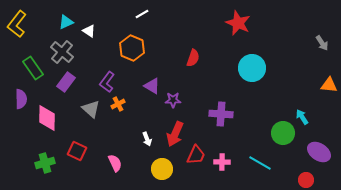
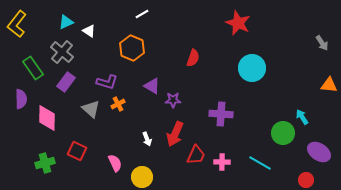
purple L-shape: rotated 110 degrees counterclockwise
yellow circle: moved 20 px left, 8 px down
